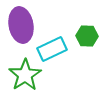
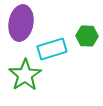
purple ellipse: moved 2 px up; rotated 20 degrees clockwise
cyan rectangle: rotated 8 degrees clockwise
